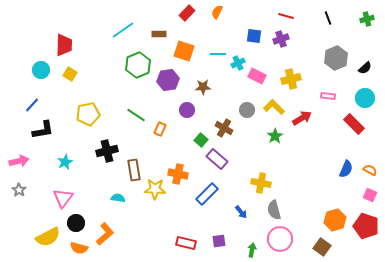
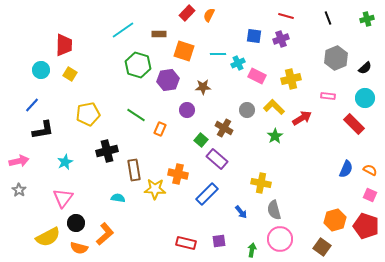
orange semicircle at (217, 12): moved 8 px left, 3 px down
green hexagon at (138, 65): rotated 20 degrees counterclockwise
